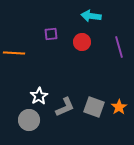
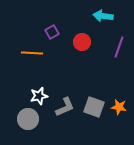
cyan arrow: moved 12 px right
purple square: moved 1 px right, 2 px up; rotated 24 degrees counterclockwise
purple line: rotated 35 degrees clockwise
orange line: moved 18 px right
white star: rotated 18 degrees clockwise
orange star: rotated 28 degrees counterclockwise
gray circle: moved 1 px left, 1 px up
